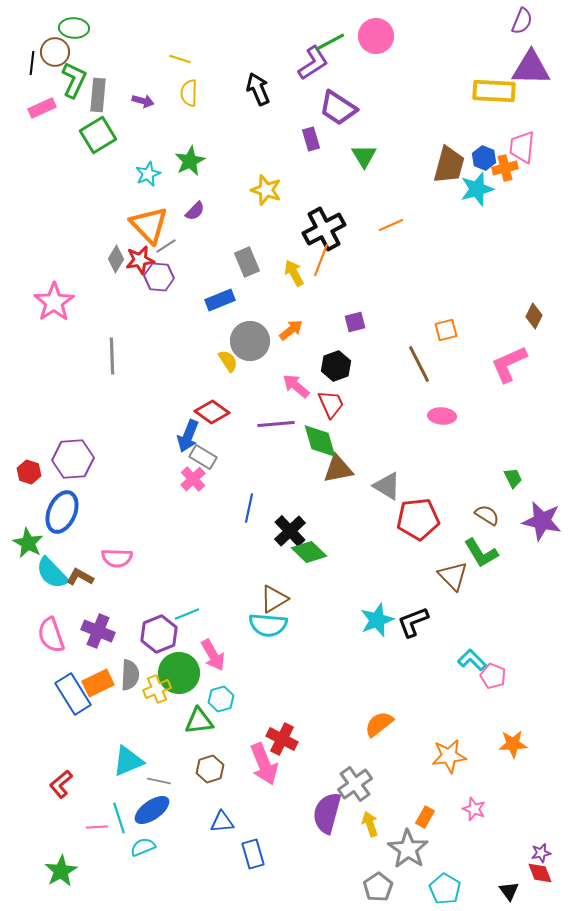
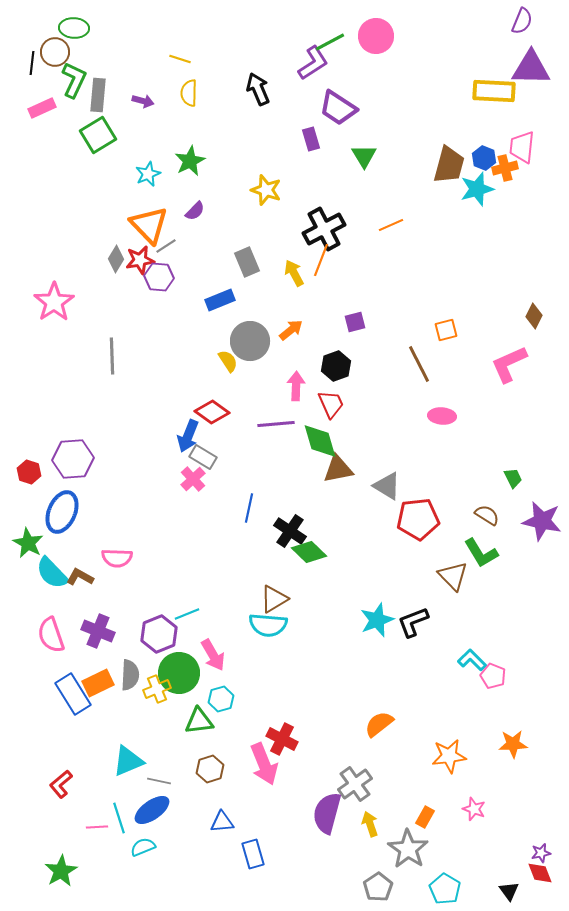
pink arrow at (296, 386): rotated 52 degrees clockwise
black cross at (290, 531): rotated 12 degrees counterclockwise
